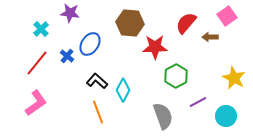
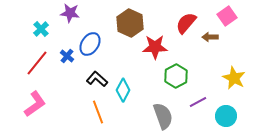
brown hexagon: rotated 20 degrees clockwise
black L-shape: moved 2 px up
pink L-shape: moved 1 px left, 1 px down
